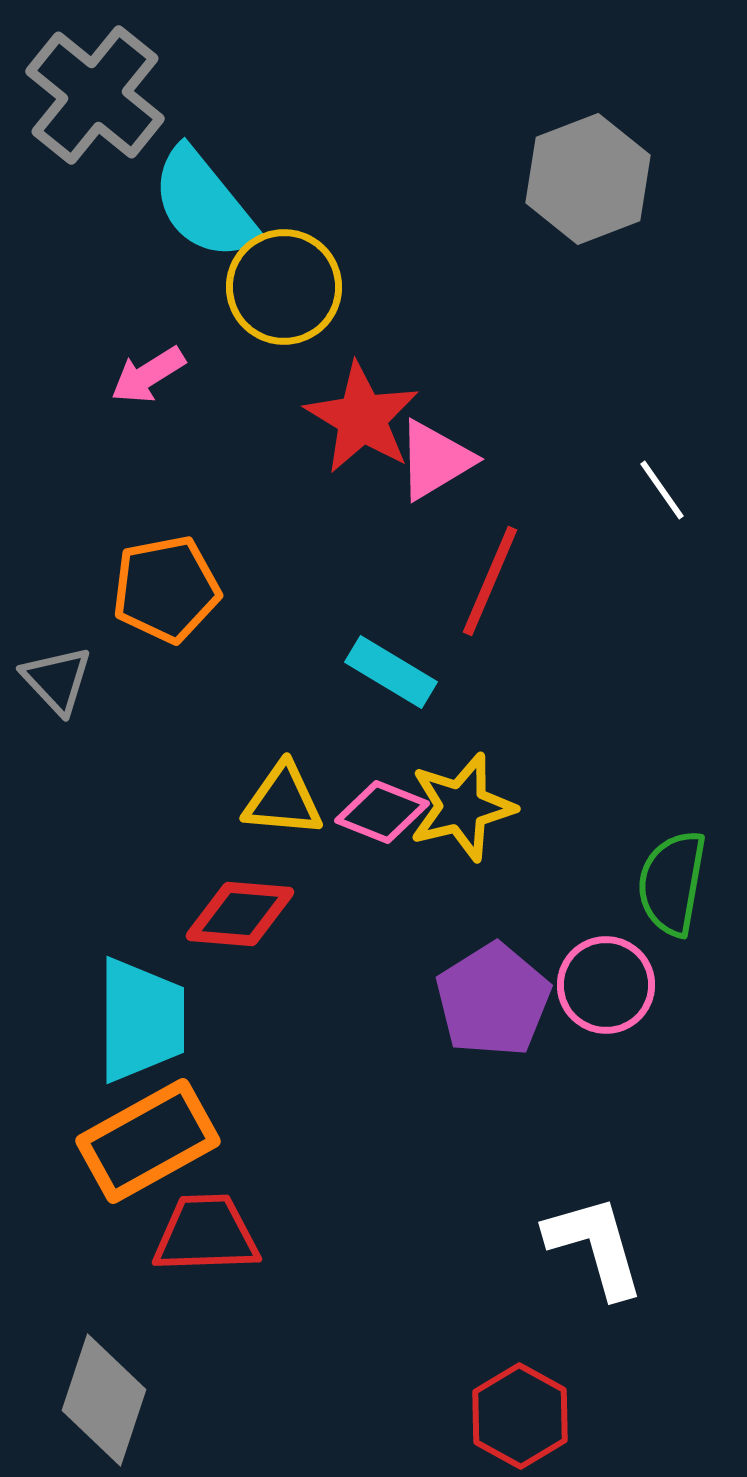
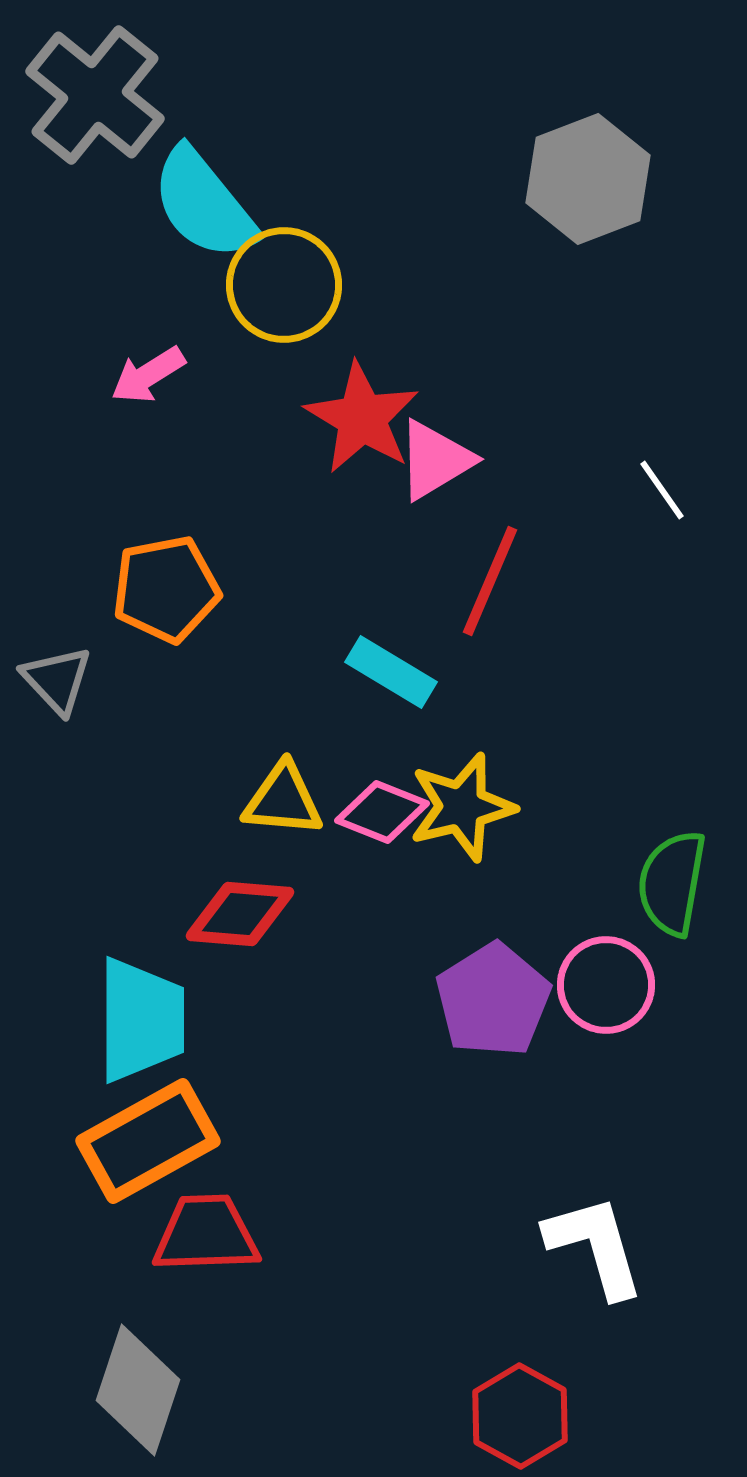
yellow circle: moved 2 px up
gray diamond: moved 34 px right, 10 px up
